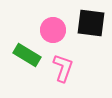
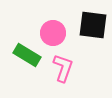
black square: moved 2 px right, 2 px down
pink circle: moved 3 px down
